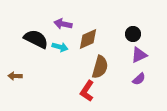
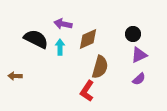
cyan arrow: rotated 105 degrees counterclockwise
